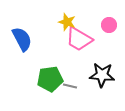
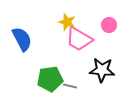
black star: moved 5 px up
